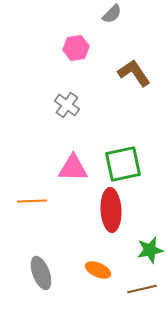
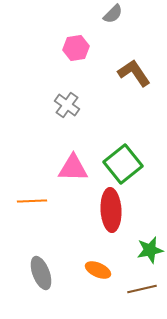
gray semicircle: moved 1 px right
green square: rotated 27 degrees counterclockwise
